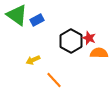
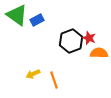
black hexagon: rotated 10 degrees clockwise
yellow arrow: moved 14 px down
orange line: rotated 24 degrees clockwise
